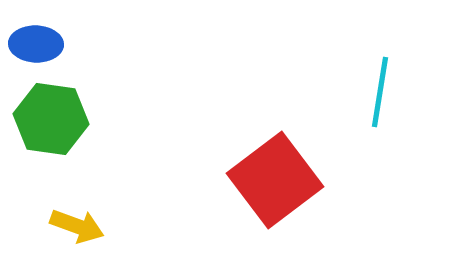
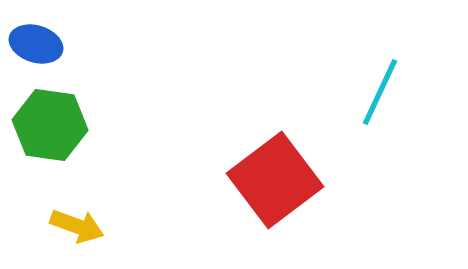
blue ellipse: rotated 15 degrees clockwise
cyan line: rotated 16 degrees clockwise
green hexagon: moved 1 px left, 6 px down
